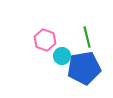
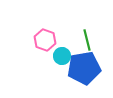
green line: moved 3 px down
